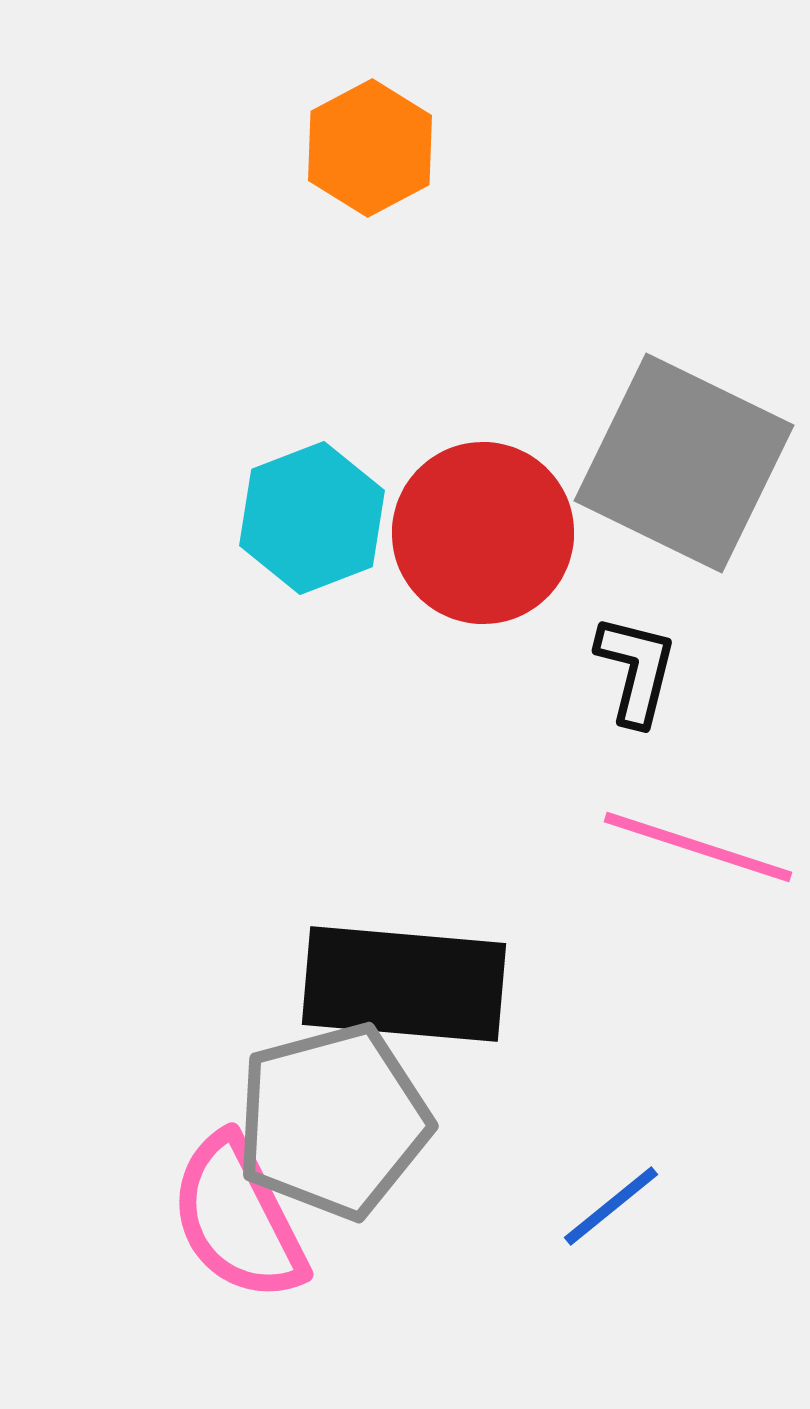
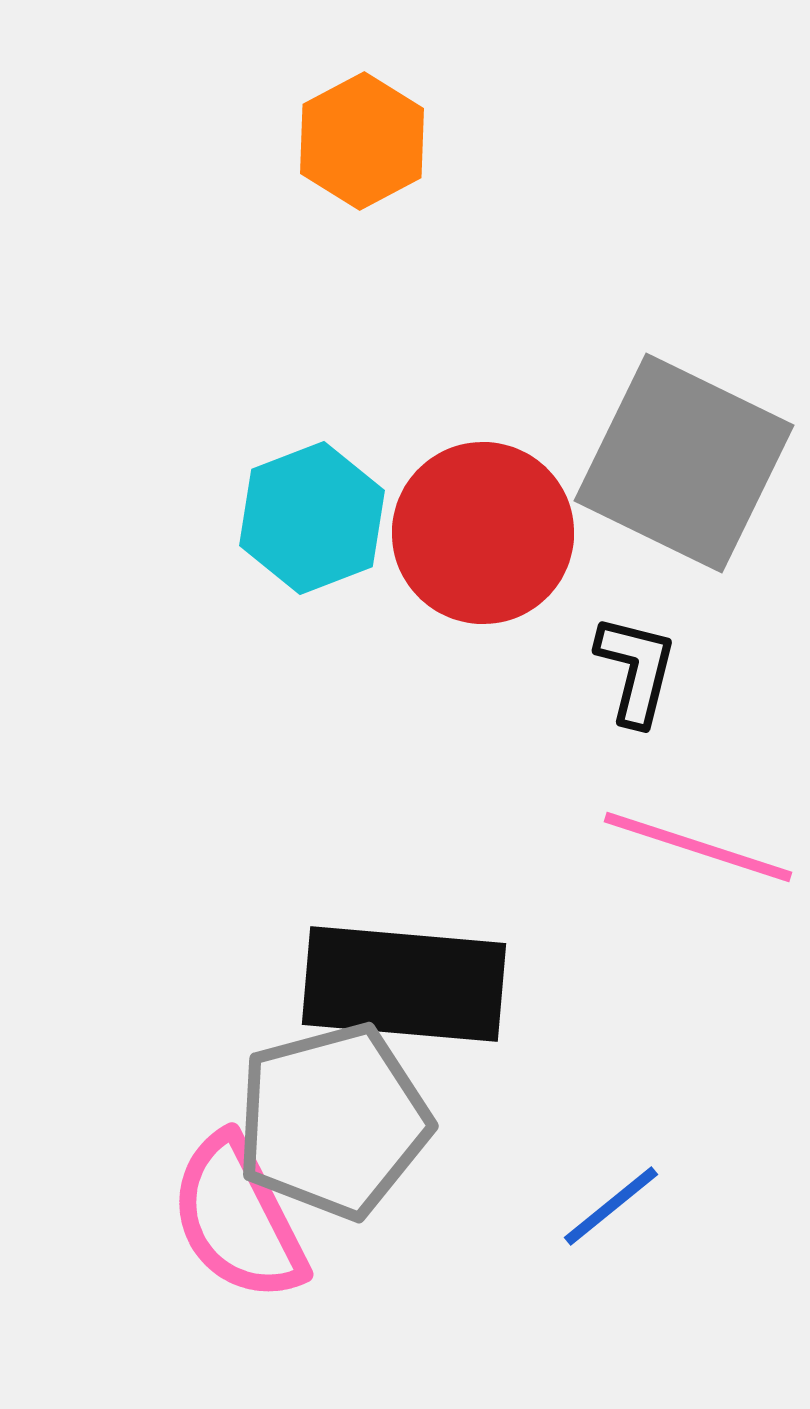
orange hexagon: moved 8 px left, 7 px up
